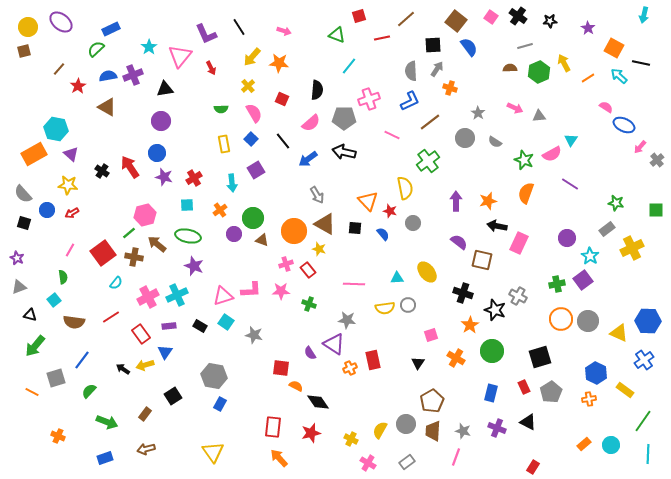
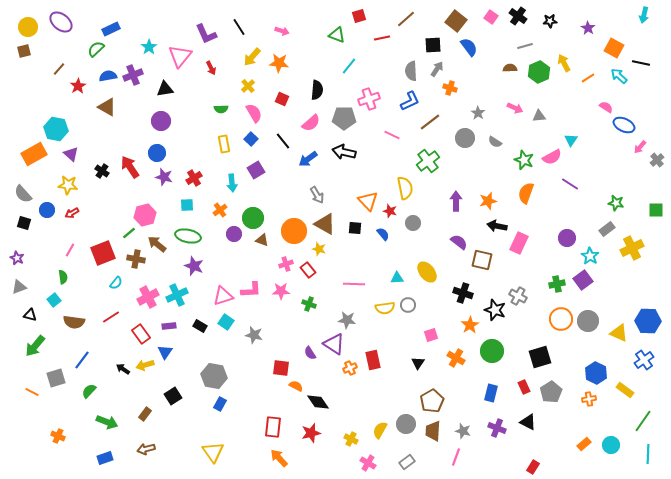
pink arrow at (284, 31): moved 2 px left
pink semicircle at (552, 154): moved 3 px down
red square at (103, 253): rotated 15 degrees clockwise
brown cross at (134, 257): moved 2 px right, 2 px down
